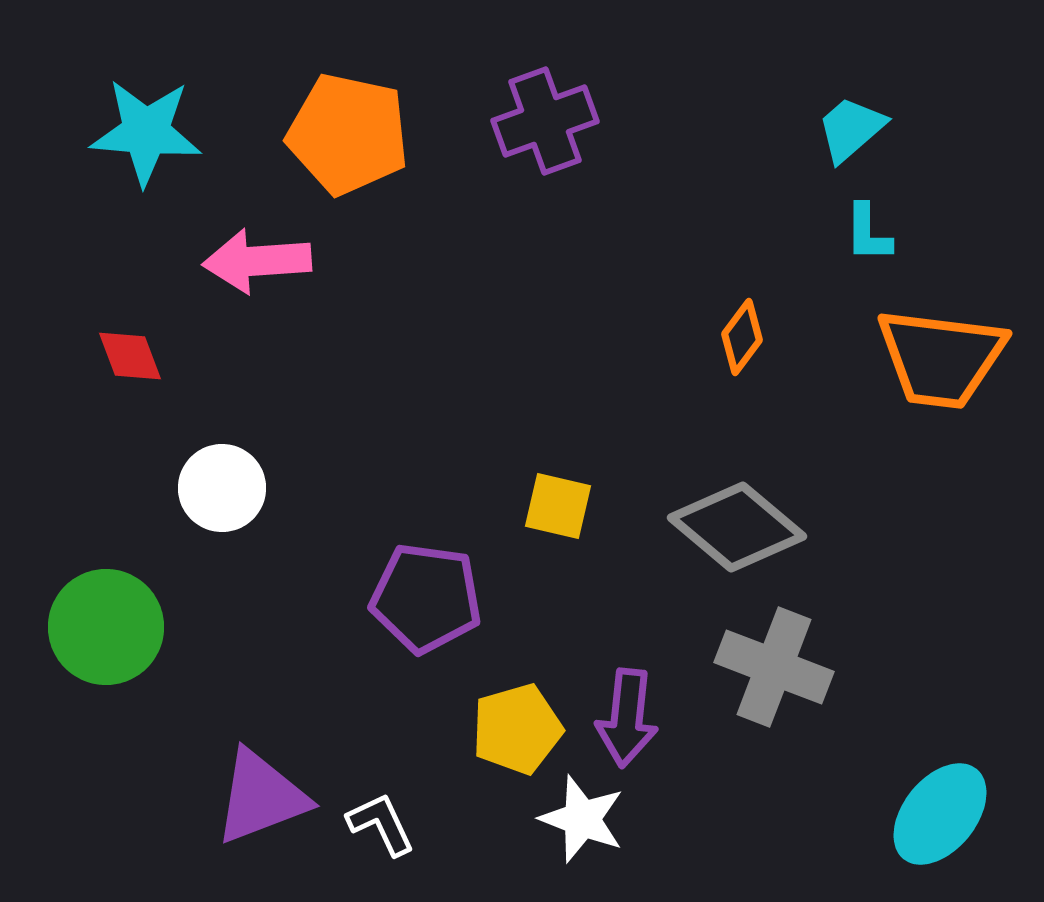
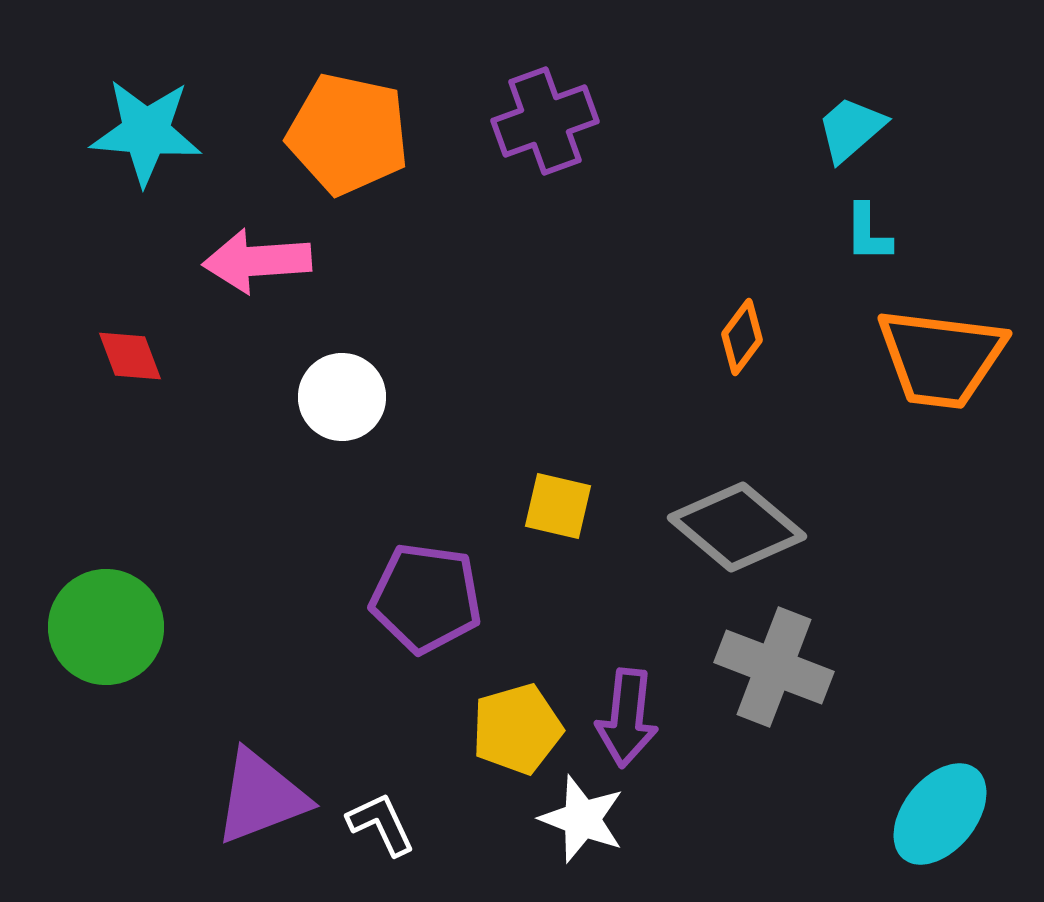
white circle: moved 120 px right, 91 px up
